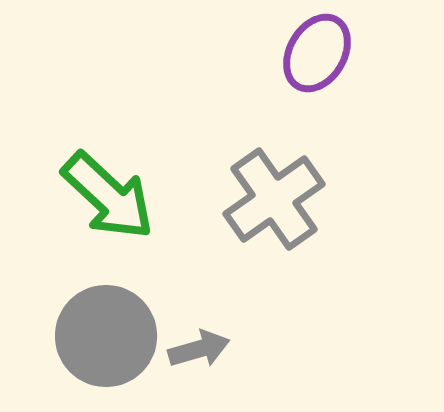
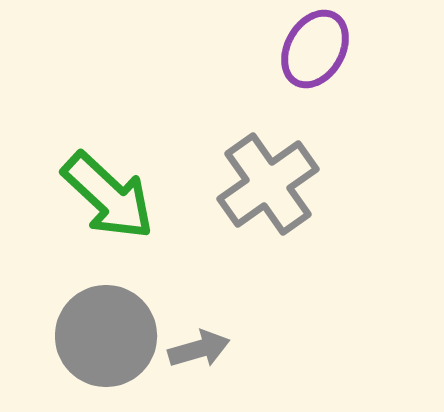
purple ellipse: moved 2 px left, 4 px up
gray cross: moved 6 px left, 15 px up
